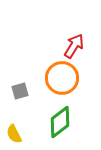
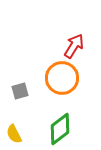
green diamond: moved 7 px down
